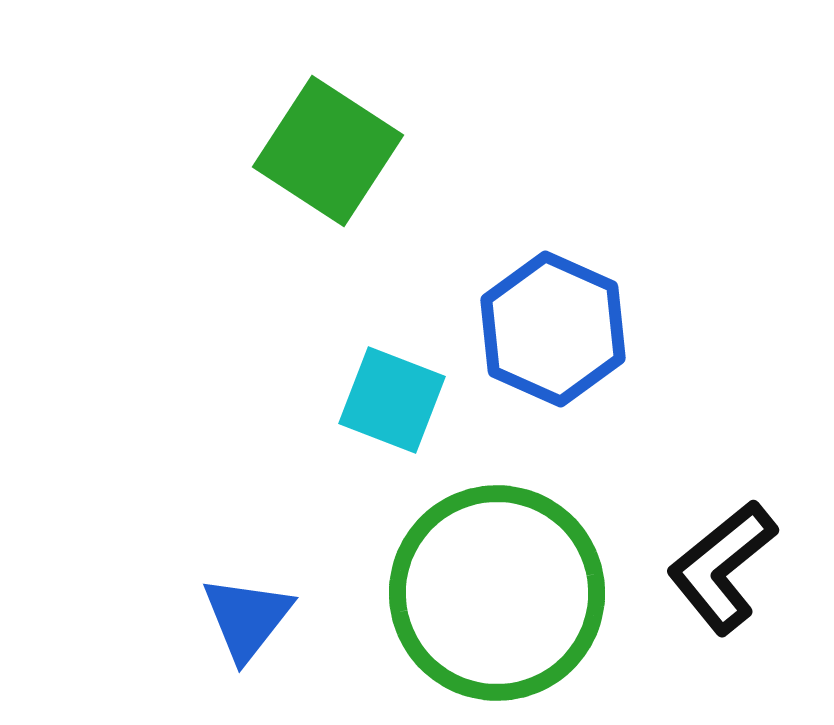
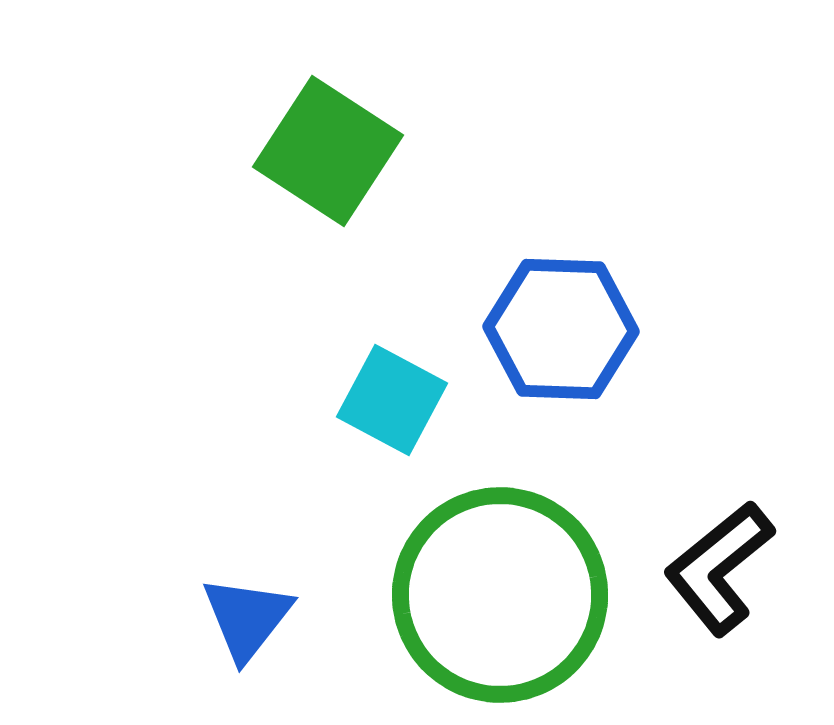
blue hexagon: moved 8 px right; rotated 22 degrees counterclockwise
cyan square: rotated 7 degrees clockwise
black L-shape: moved 3 px left, 1 px down
green circle: moved 3 px right, 2 px down
